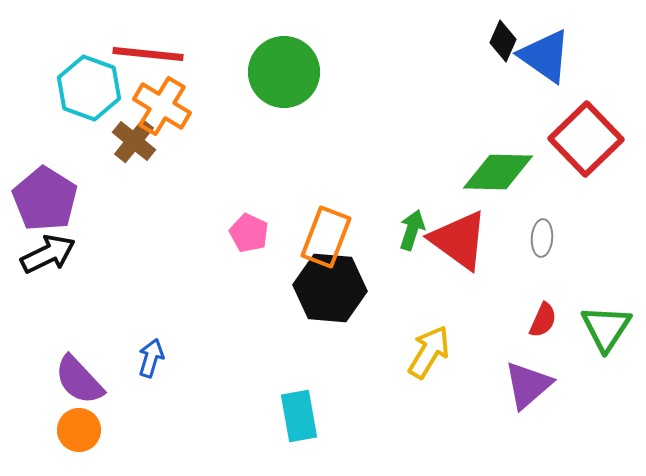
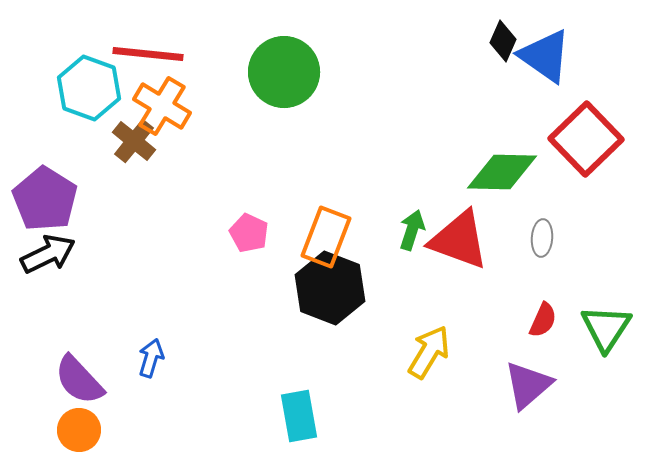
green diamond: moved 4 px right
red triangle: rotated 16 degrees counterclockwise
black hexagon: rotated 16 degrees clockwise
